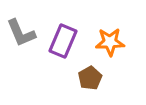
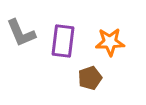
purple rectangle: rotated 16 degrees counterclockwise
brown pentagon: rotated 10 degrees clockwise
